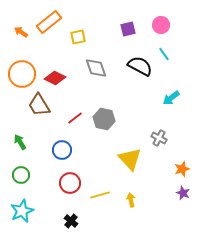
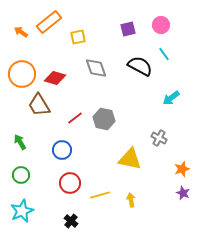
red diamond: rotated 10 degrees counterclockwise
yellow triangle: rotated 35 degrees counterclockwise
